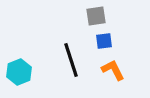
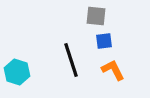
gray square: rotated 15 degrees clockwise
cyan hexagon: moved 2 px left; rotated 20 degrees counterclockwise
